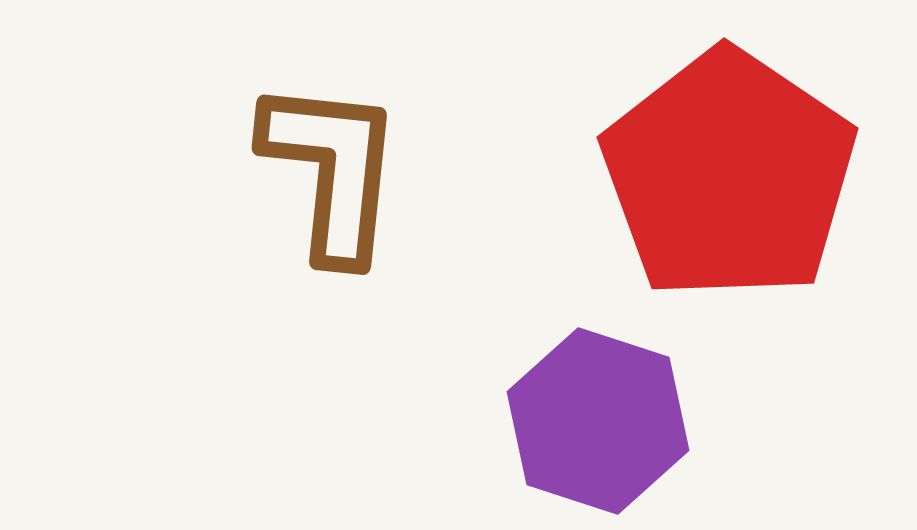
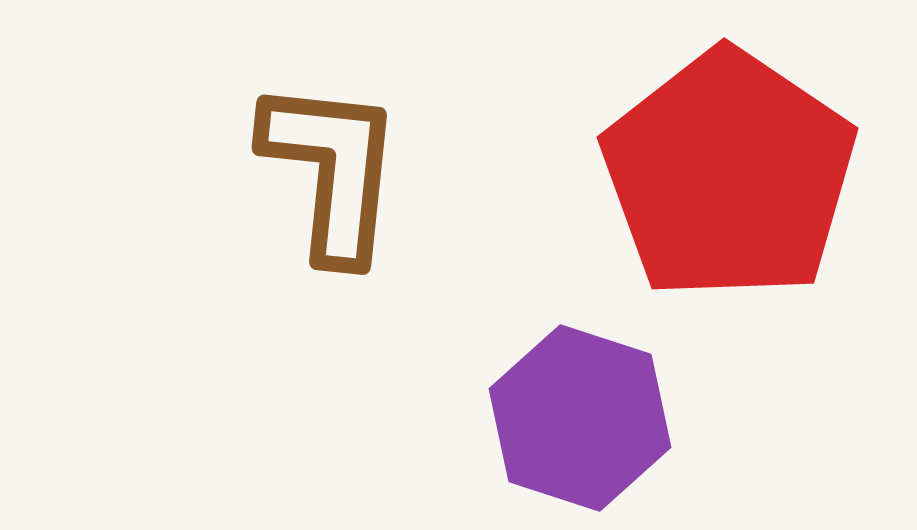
purple hexagon: moved 18 px left, 3 px up
